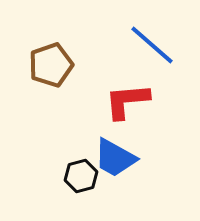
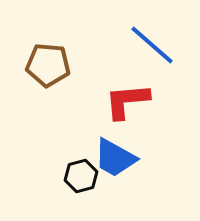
brown pentagon: moved 3 px left; rotated 24 degrees clockwise
